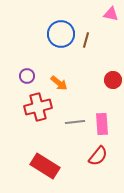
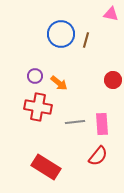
purple circle: moved 8 px right
red cross: rotated 24 degrees clockwise
red rectangle: moved 1 px right, 1 px down
